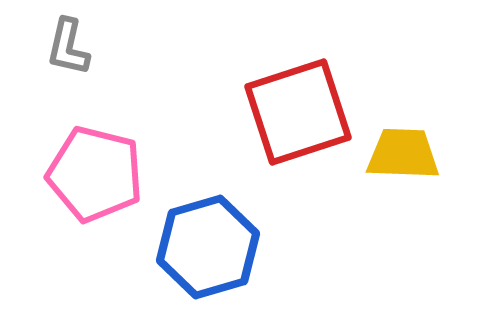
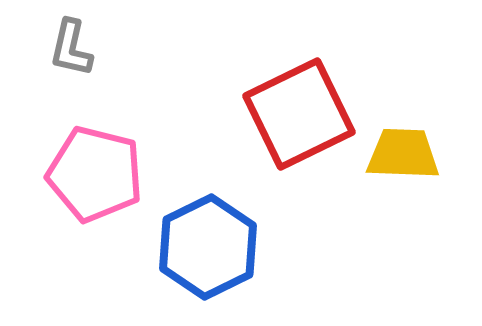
gray L-shape: moved 3 px right, 1 px down
red square: moved 1 px right, 2 px down; rotated 8 degrees counterclockwise
blue hexagon: rotated 10 degrees counterclockwise
